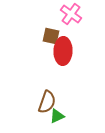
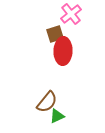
pink cross: rotated 15 degrees clockwise
brown square: moved 4 px right, 2 px up; rotated 30 degrees counterclockwise
brown semicircle: rotated 20 degrees clockwise
